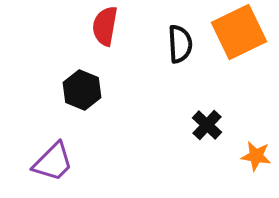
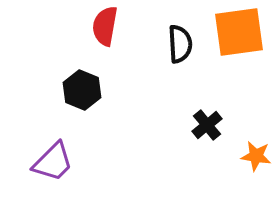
orange square: rotated 18 degrees clockwise
black cross: rotated 8 degrees clockwise
